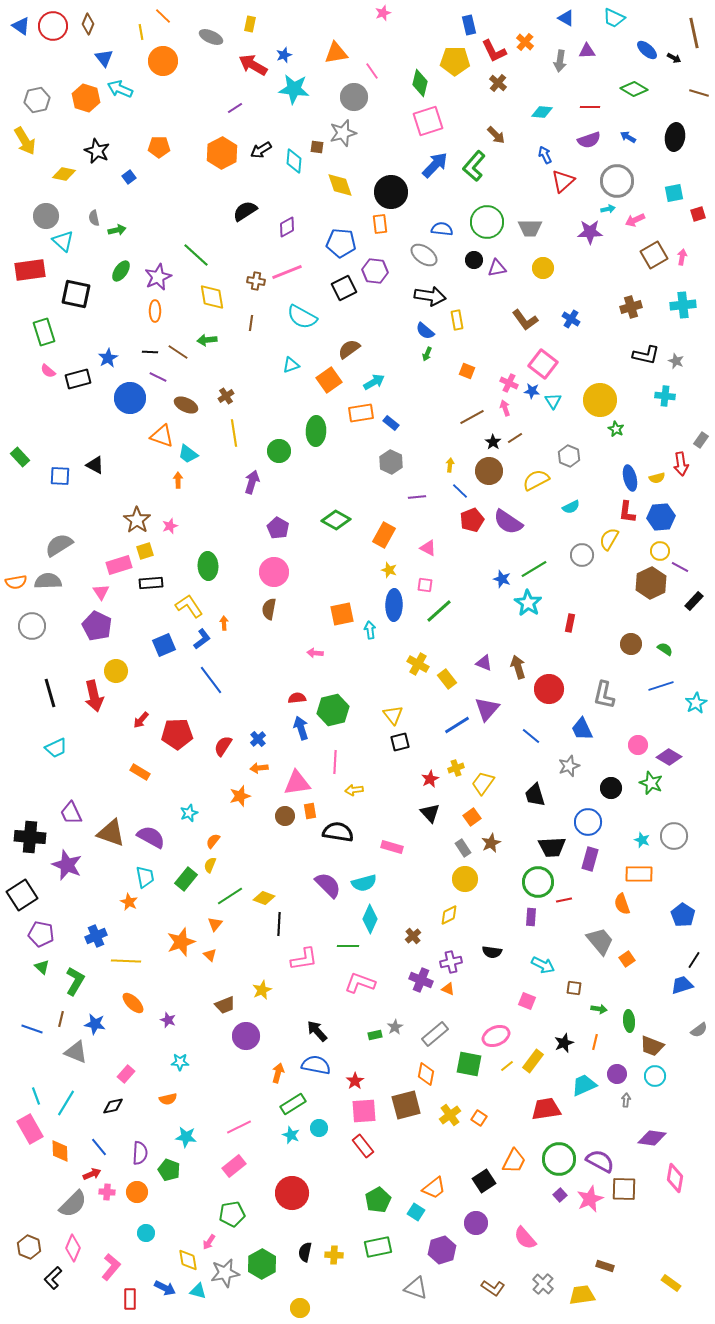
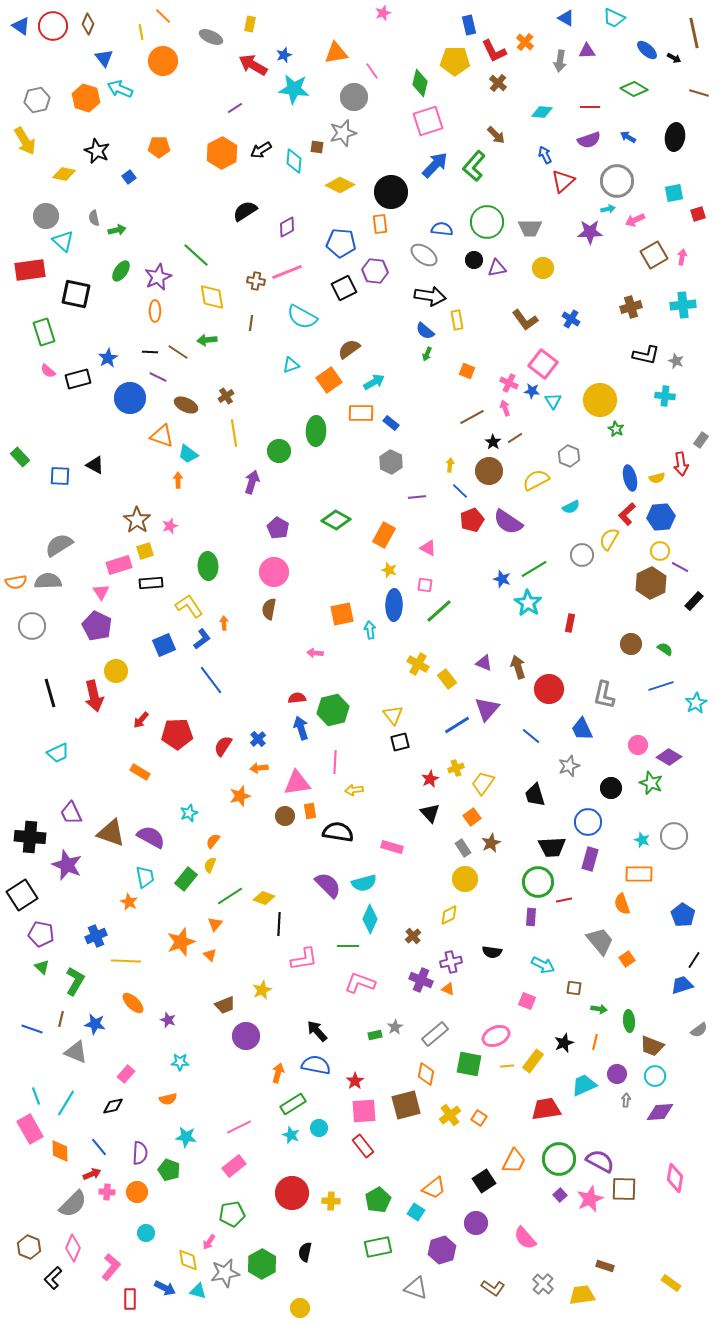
yellow diamond at (340, 185): rotated 44 degrees counterclockwise
orange rectangle at (361, 413): rotated 10 degrees clockwise
red L-shape at (627, 512): moved 2 px down; rotated 40 degrees clockwise
cyan trapezoid at (56, 748): moved 2 px right, 5 px down
yellow line at (507, 1066): rotated 32 degrees clockwise
purple diamond at (652, 1138): moved 8 px right, 26 px up; rotated 12 degrees counterclockwise
yellow cross at (334, 1255): moved 3 px left, 54 px up
